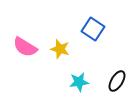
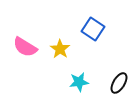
yellow star: rotated 18 degrees clockwise
black ellipse: moved 2 px right, 2 px down
